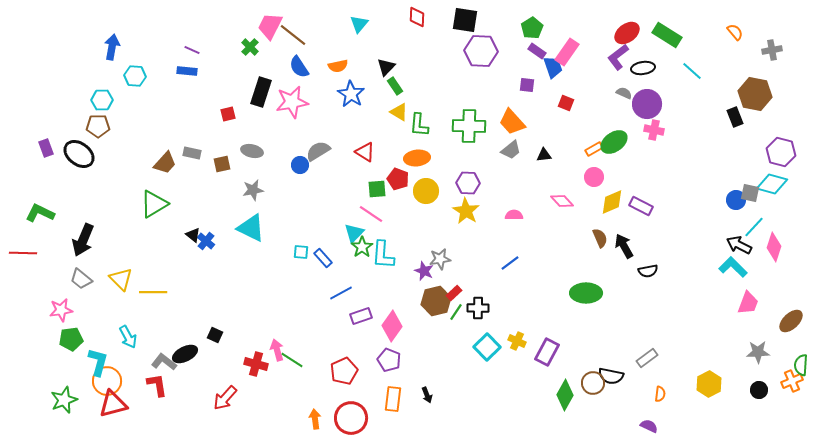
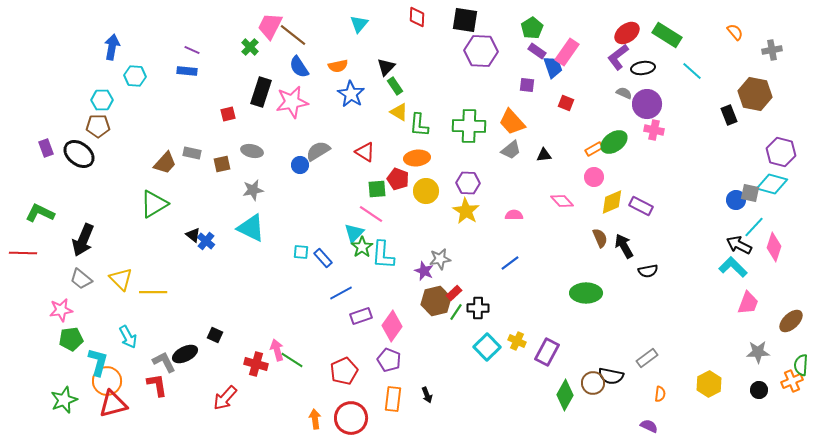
black rectangle at (735, 117): moved 6 px left, 2 px up
gray L-shape at (164, 362): rotated 25 degrees clockwise
